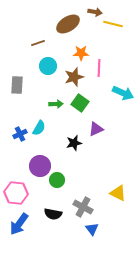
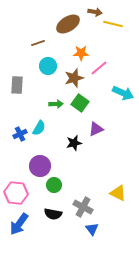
pink line: rotated 48 degrees clockwise
brown star: moved 1 px down
green circle: moved 3 px left, 5 px down
